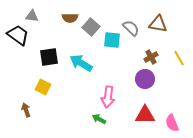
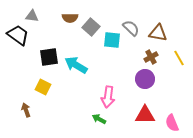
brown triangle: moved 9 px down
cyan arrow: moved 5 px left, 2 px down
